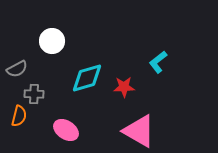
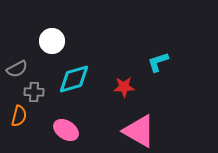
cyan L-shape: rotated 20 degrees clockwise
cyan diamond: moved 13 px left, 1 px down
gray cross: moved 2 px up
